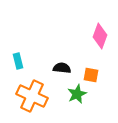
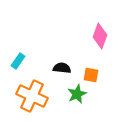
cyan rectangle: rotated 49 degrees clockwise
